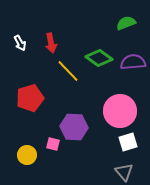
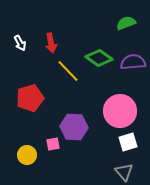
pink square: rotated 24 degrees counterclockwise
